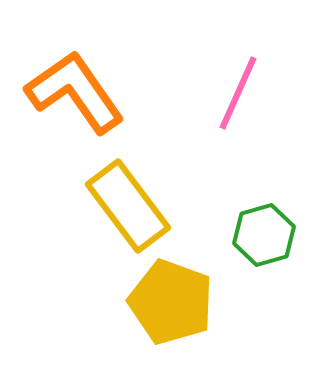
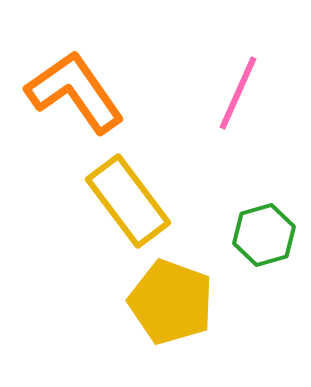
yellow rectangle: moved 5 px up
